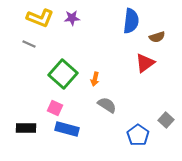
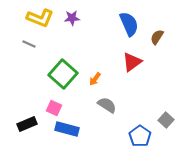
blue semicircle: moved 2 px left, 3 px down; rotated 30 degrees counterclockwise
brown semicircle: rotated 140 degrees clockwise
red triangle: moved 13 px left, 1 px up
orange arrow: rotated 24 degrees clockwise
pink square: moved 1 px left
black rectangle: moved 1 px right, 4 px up; rotated 24 degrees counterclockwise
blue pentagon: moved 2 px right, 1 px down
